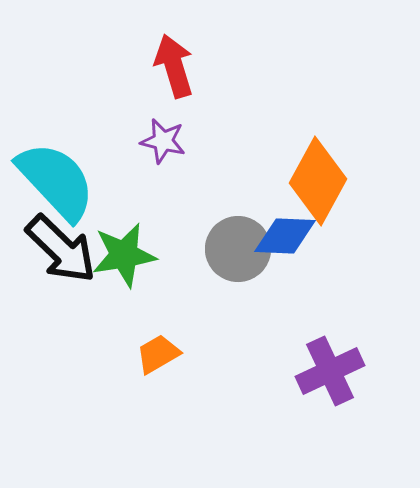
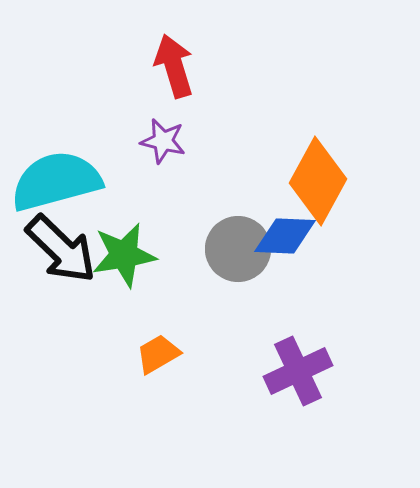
cyan semicircle: rotated 62 degrees counterclockwise
purple cross: moved 32 px left
